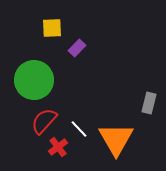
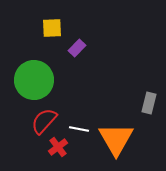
white line: rotated 36 degrees counterclockwise
